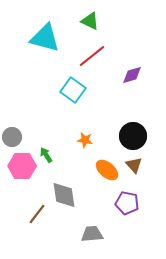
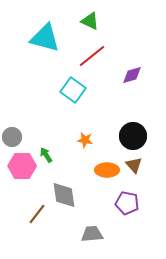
orange ellipse: rotated 40 degrees counterclockwise
